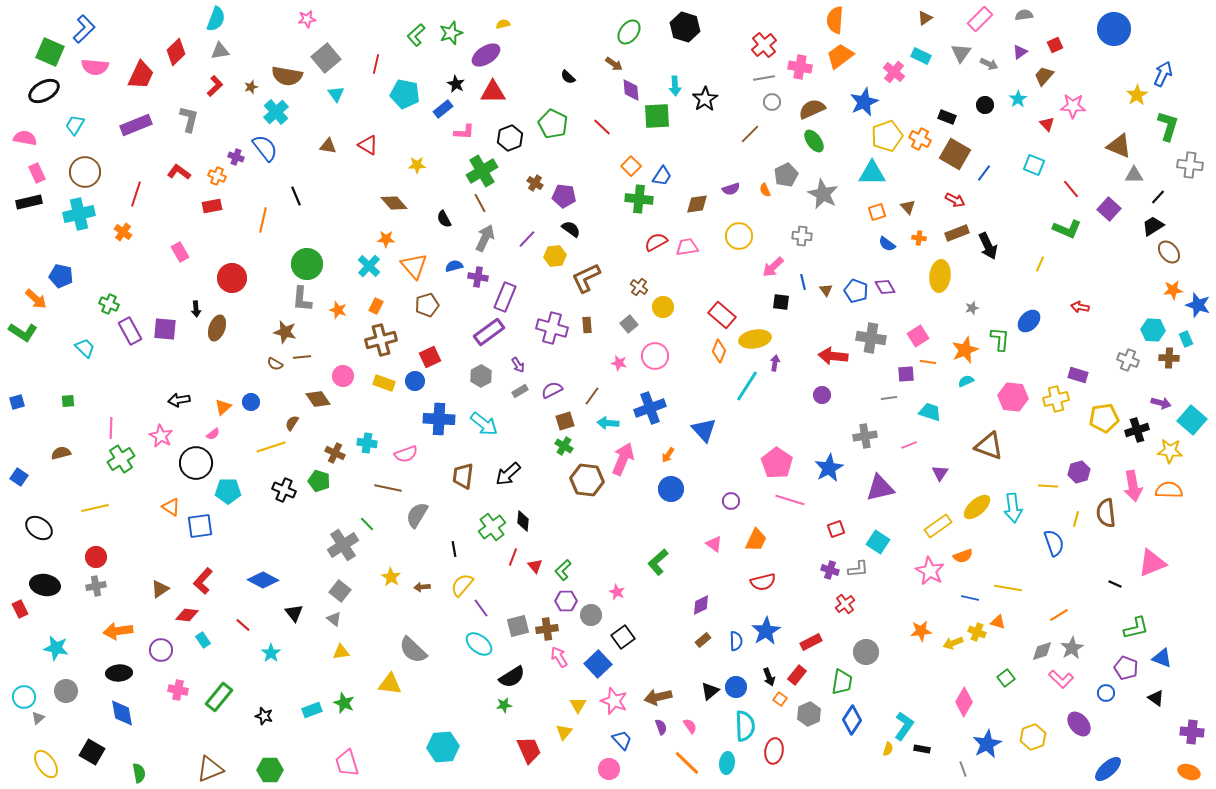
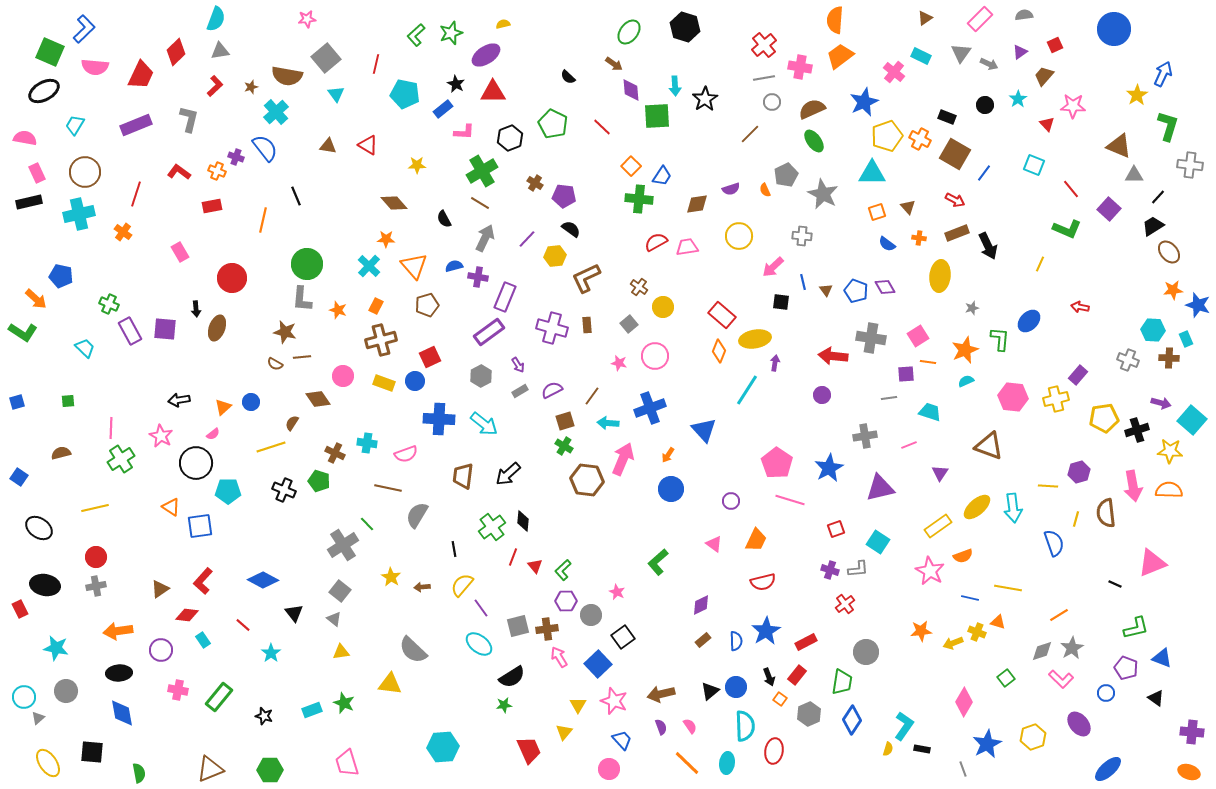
orange cross at (217, 176): moved 5 px up
brown line at (480, 203): rotated 30 degrees counterclockwise
purple rectangle at (1078, 375): rotated 66 degrees counterclockwise
cyan line at (747, 386): moved 4 px down
red rectangle at (811, 642): moved 5 px left
brown arrow at (658, 697): moved 3 px right, 3 px up
black square at (92, 752): rotated 25 degrees counterclockwise
yellow ellipse at (46, 764): moved 2 px right, 1 px up
